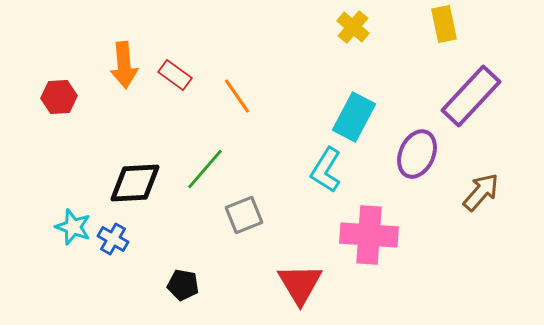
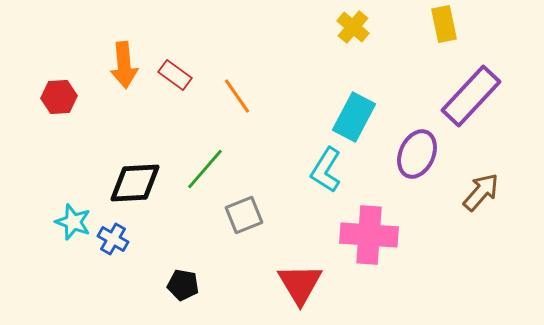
cyan star: moved 5 px up
